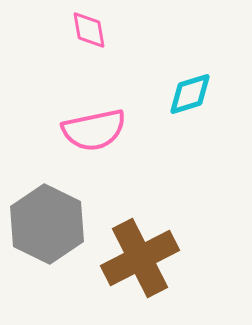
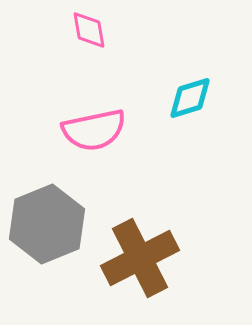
cyan diamond: moved 4 px down
gray hexagon: rotated 12 degrees clockwise
